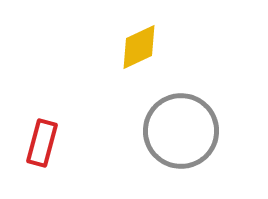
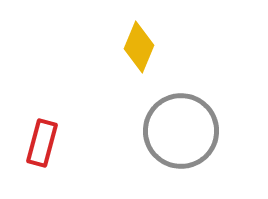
yellow diamond: rotated 42 degrees counterclockwise
